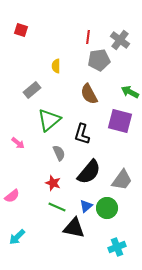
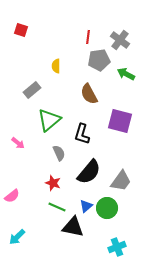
green arrow: moved 4 px left, 18 px up
gray trapezoid: moved 1 px left, 1 px down
black triangle: moved 1 px left, 1 px up
